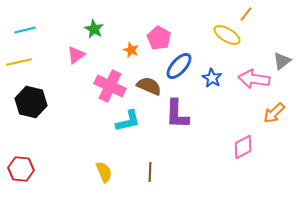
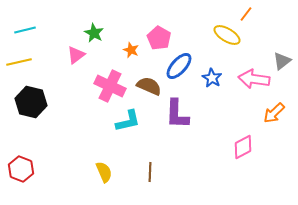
green star: moved 4 px down
red hexagon: rotated 15 degrees clockwise
